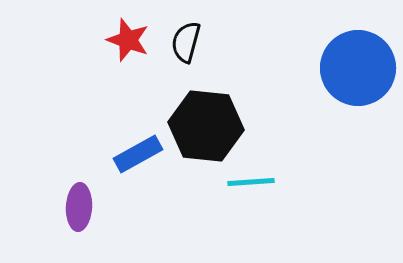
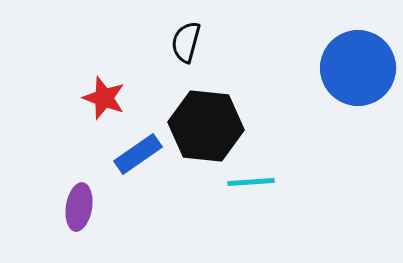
red star: moved 24 px left, 58 px down
blue rectangle: rotated 6 degrees counterclockwise
purple ellipse: rotated 6 degrees clockwise
